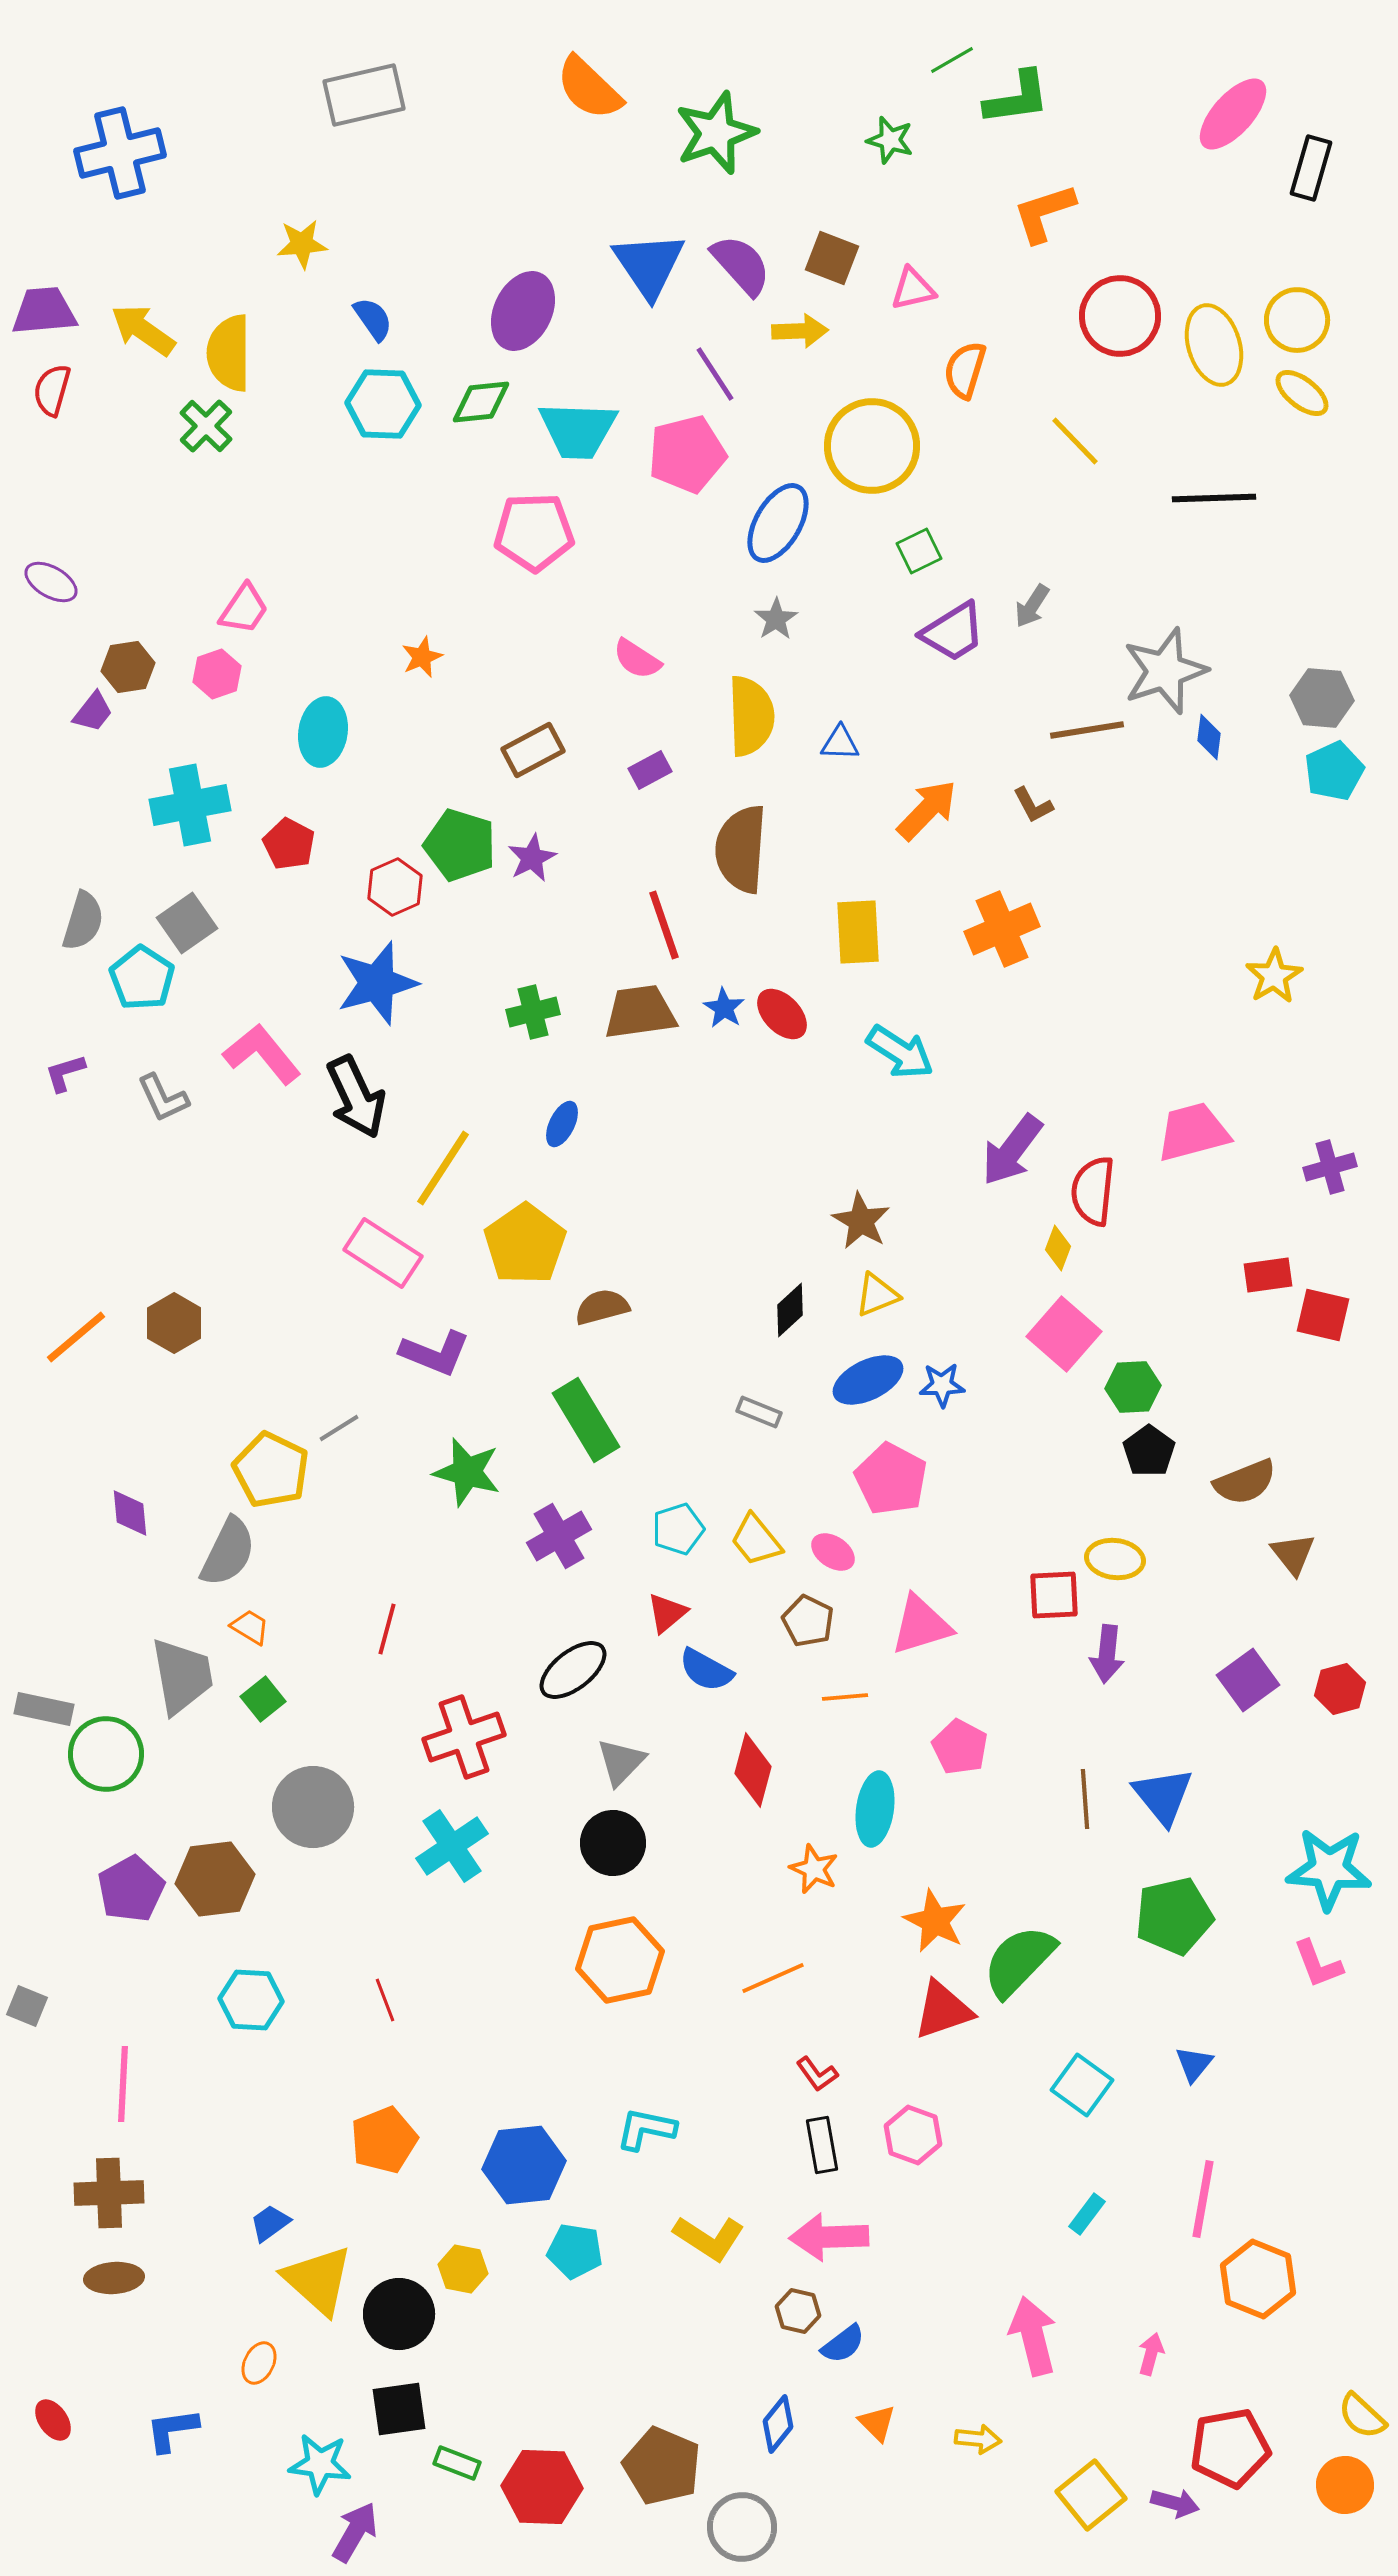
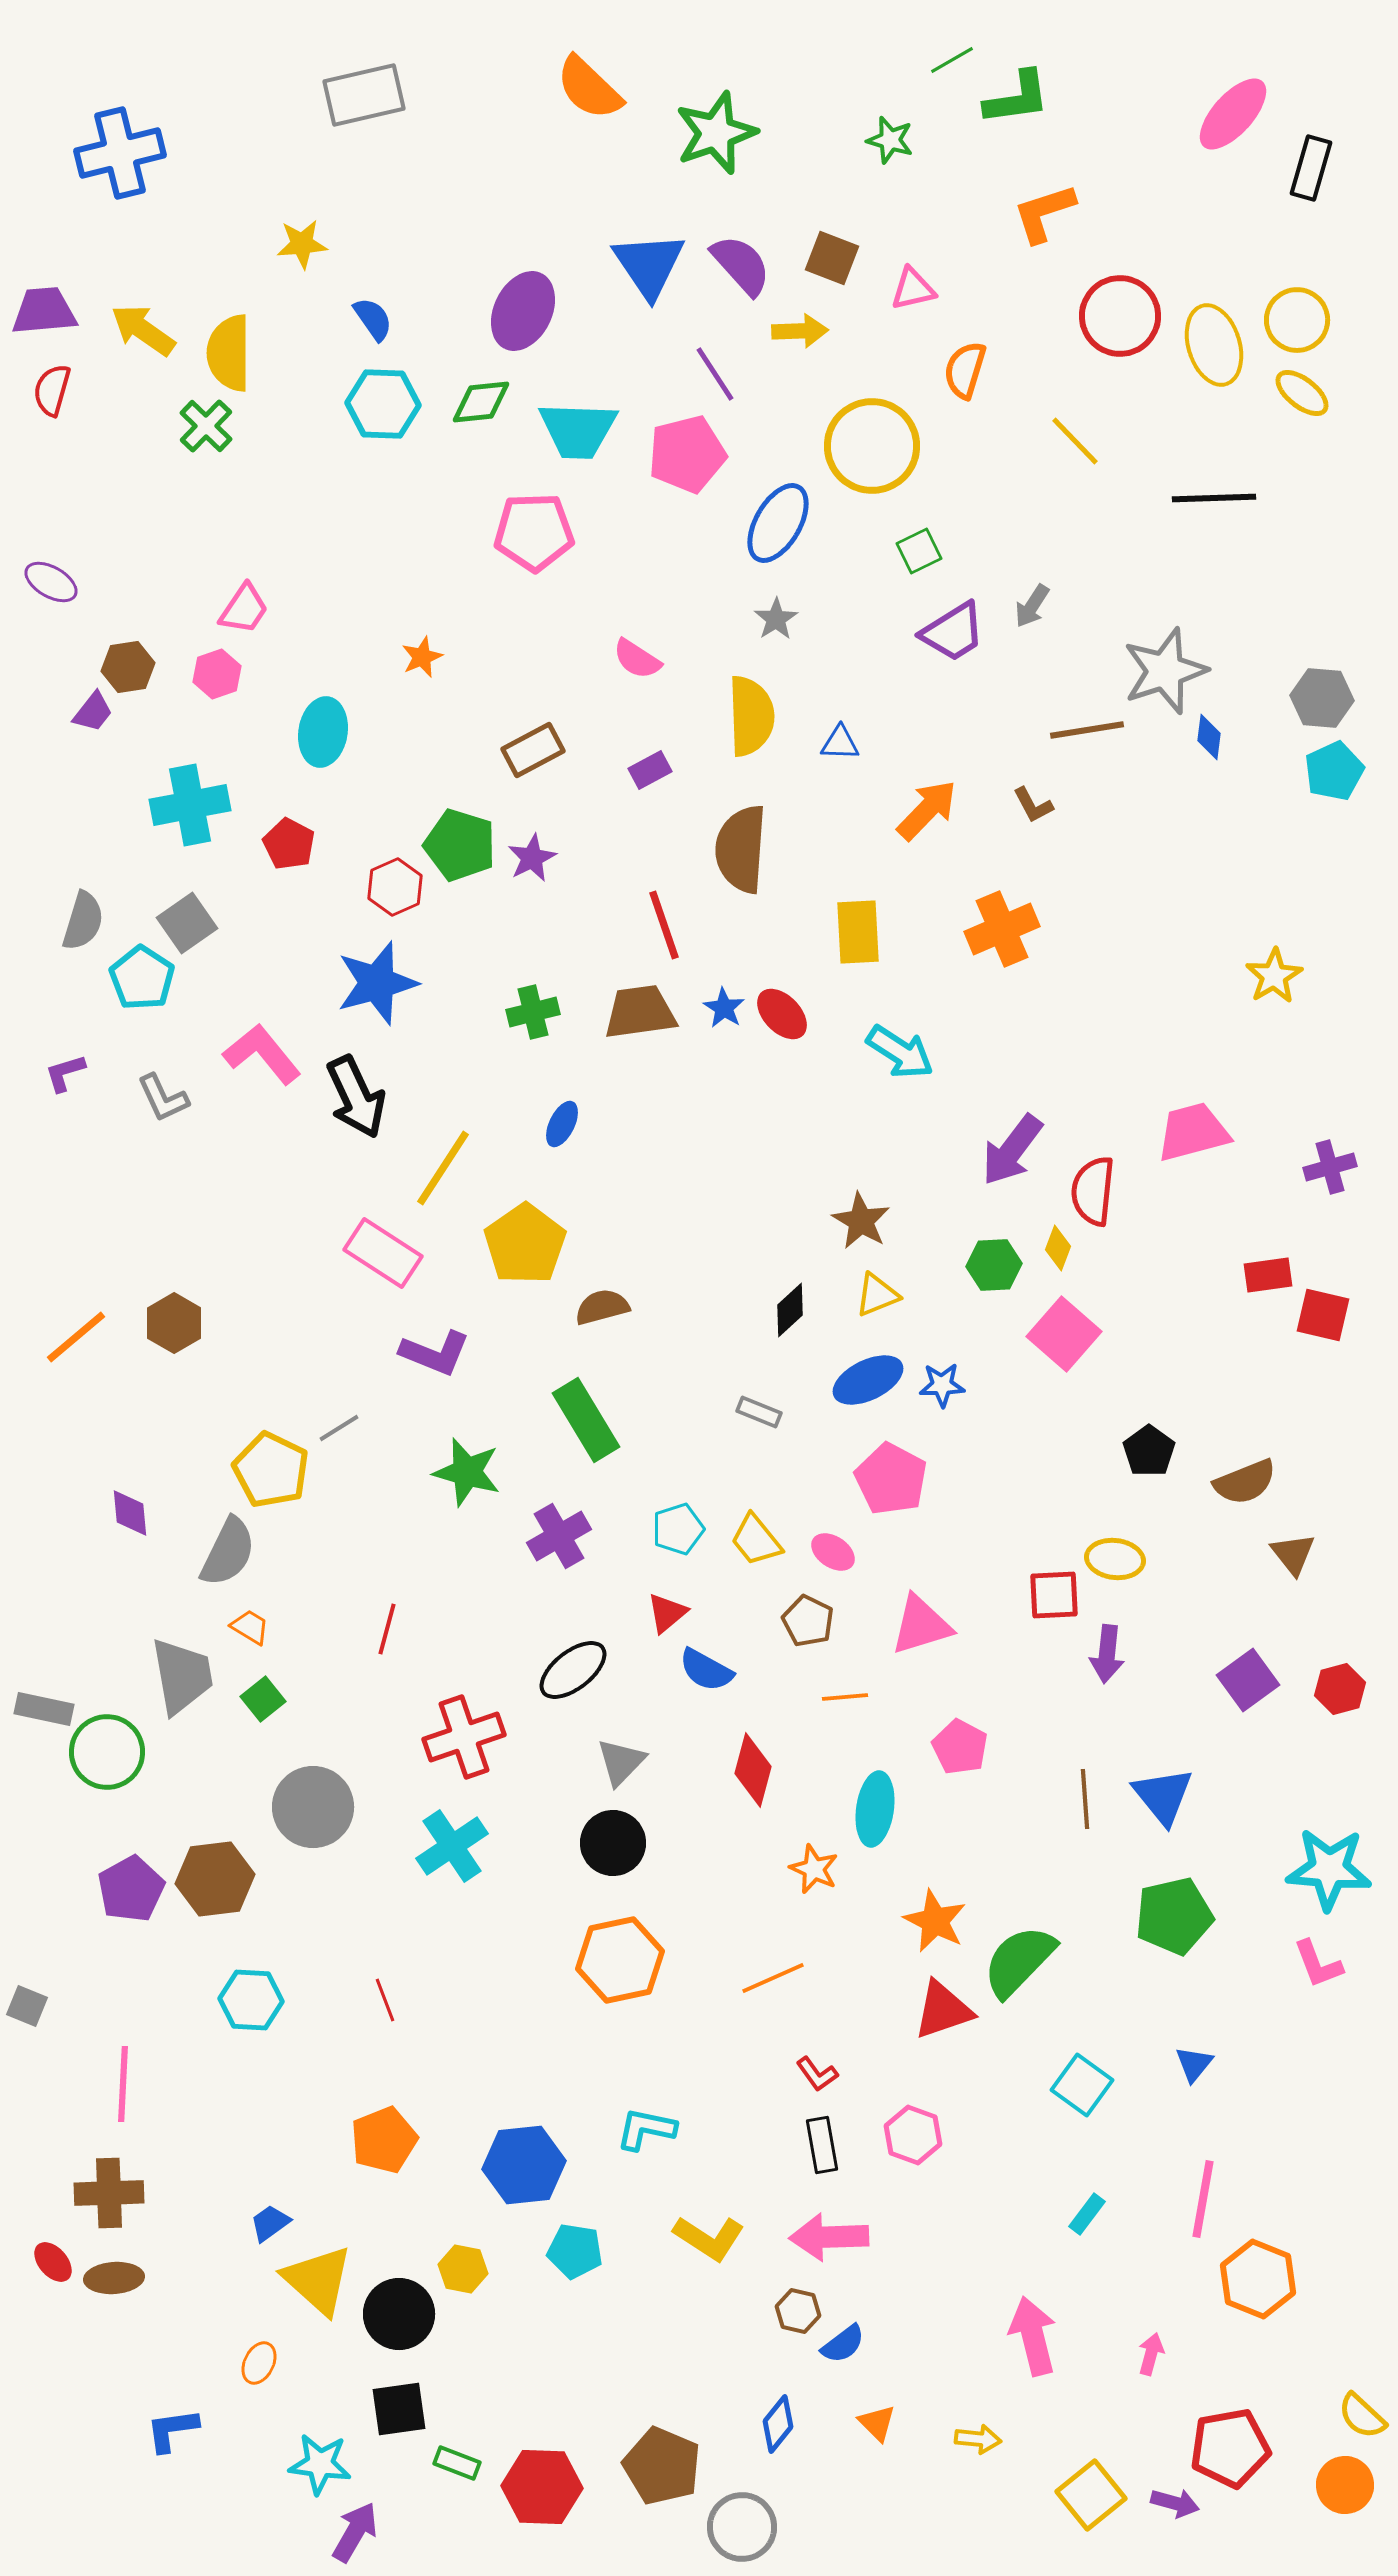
green hexagon at (1133, 1387): moved 139 px left, 122 px up
green circle at (106, 1754): moved 1 px right, 2 px up
red ellipse at (53, 2420): moved 158 px up; rotated 6 degrees counterclockwise
